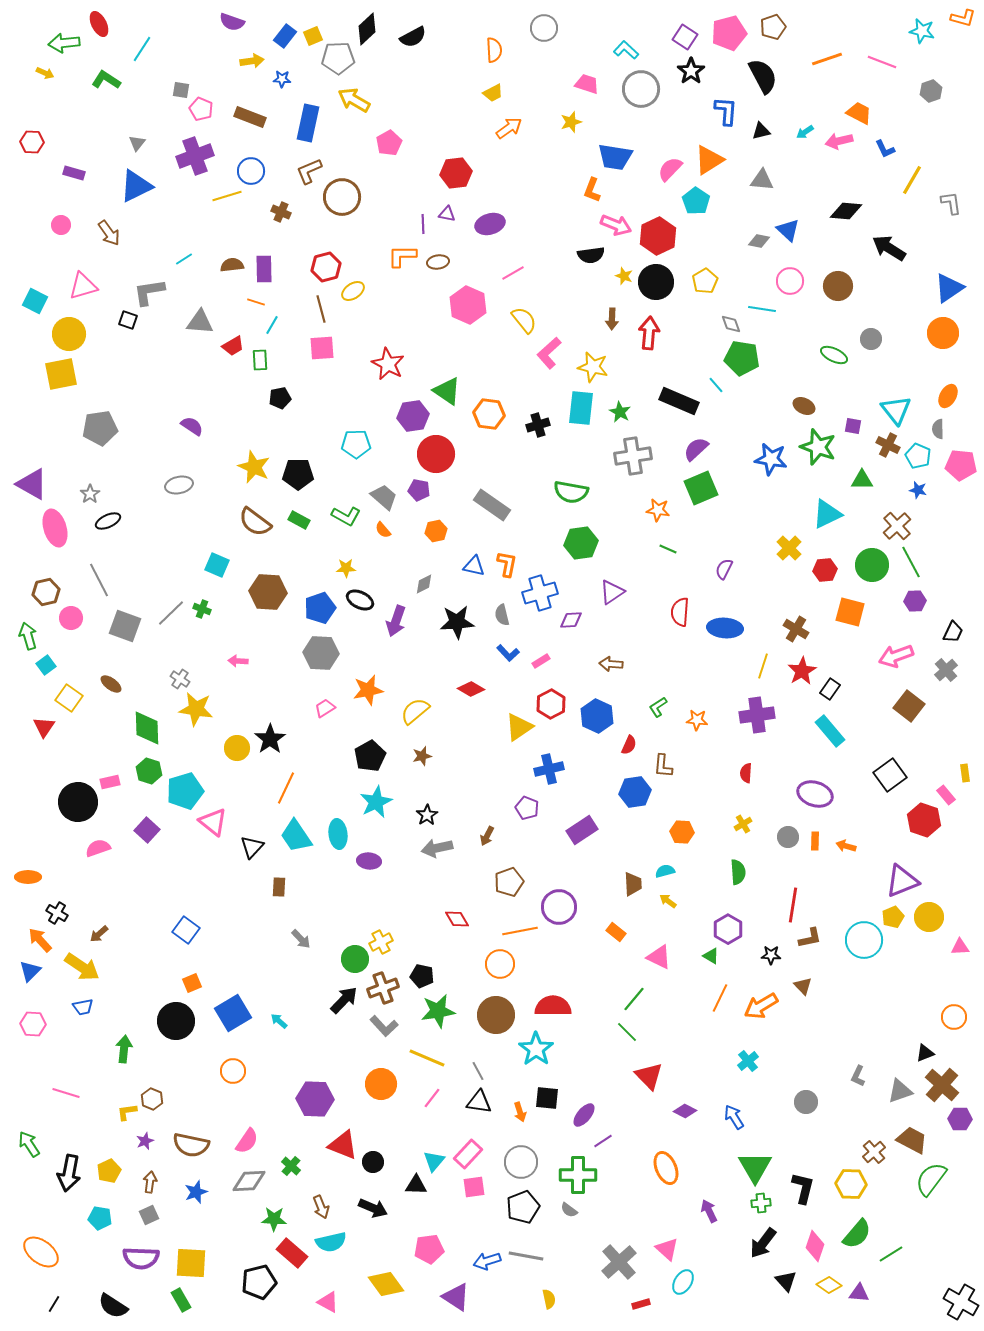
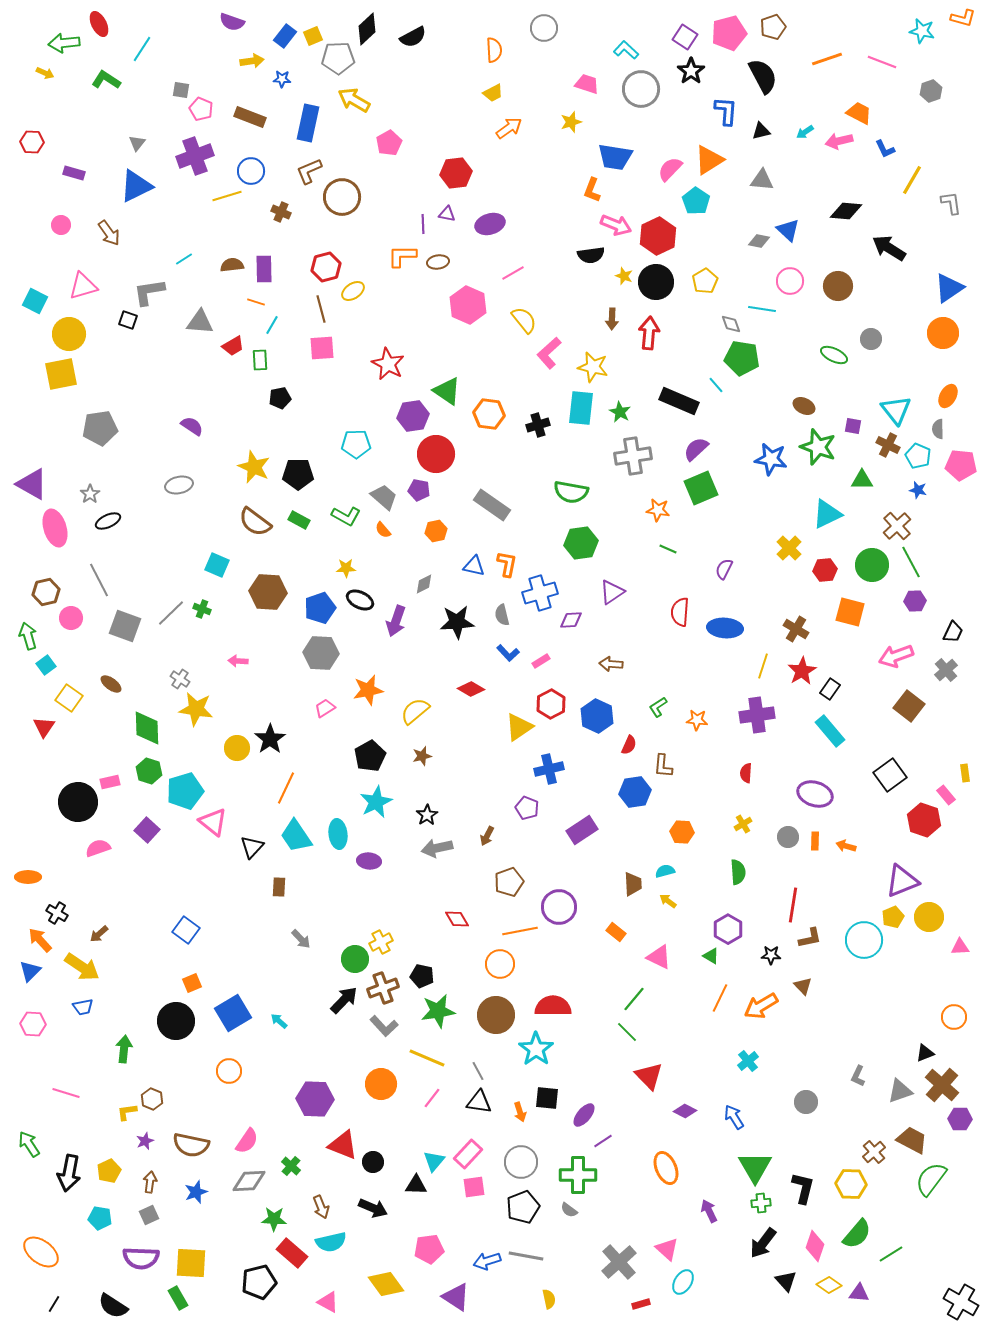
orange circle at (233, 1071): moved 4 px left
green rectangle at (181, 1300): moved 3 px left, 2 px up
